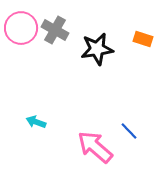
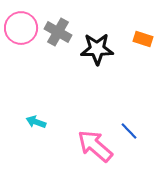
gray cross: moved 3 px right, 2 px down
black star: rotated 8 degrees clockwise
pink arrow: moved 1 px up
